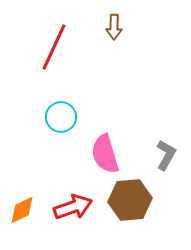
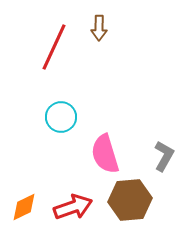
brown arrow: moved 15 px left, 1 px down
gray L-shape: moved 2 px left, 1 px down
orange diamond: moved 2 px right, 3 px up
